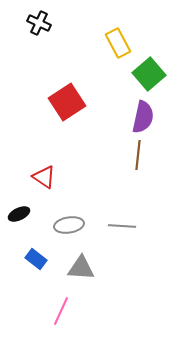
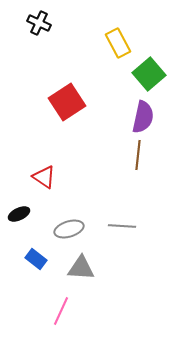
gray ellipse: moved 4 px down; rotated 8 degrees counterclockwise
